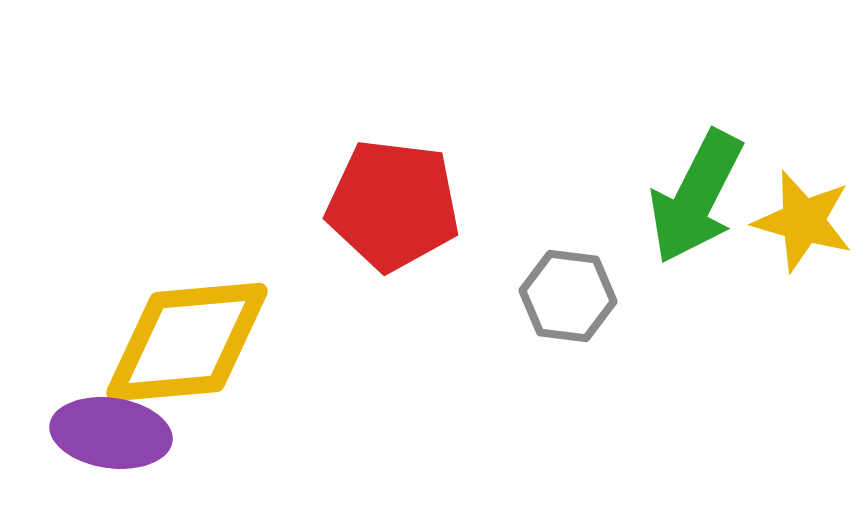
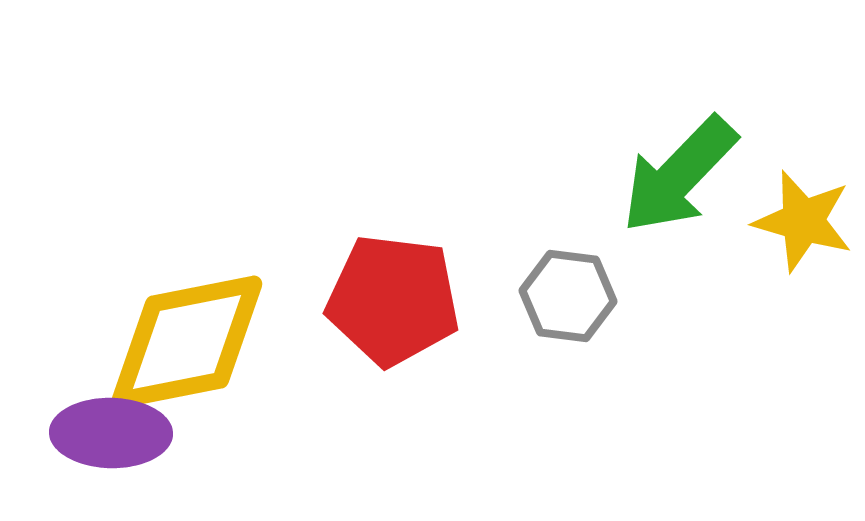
green arrow: moved 17 px left, 22 px up; rotated 17 degrees clockwise
red pentagon: moved 95 px down
yellow diamond: rotated 6 degrees counterclockwise
purple ellipse: rotated 7 degrees counterclockwise
